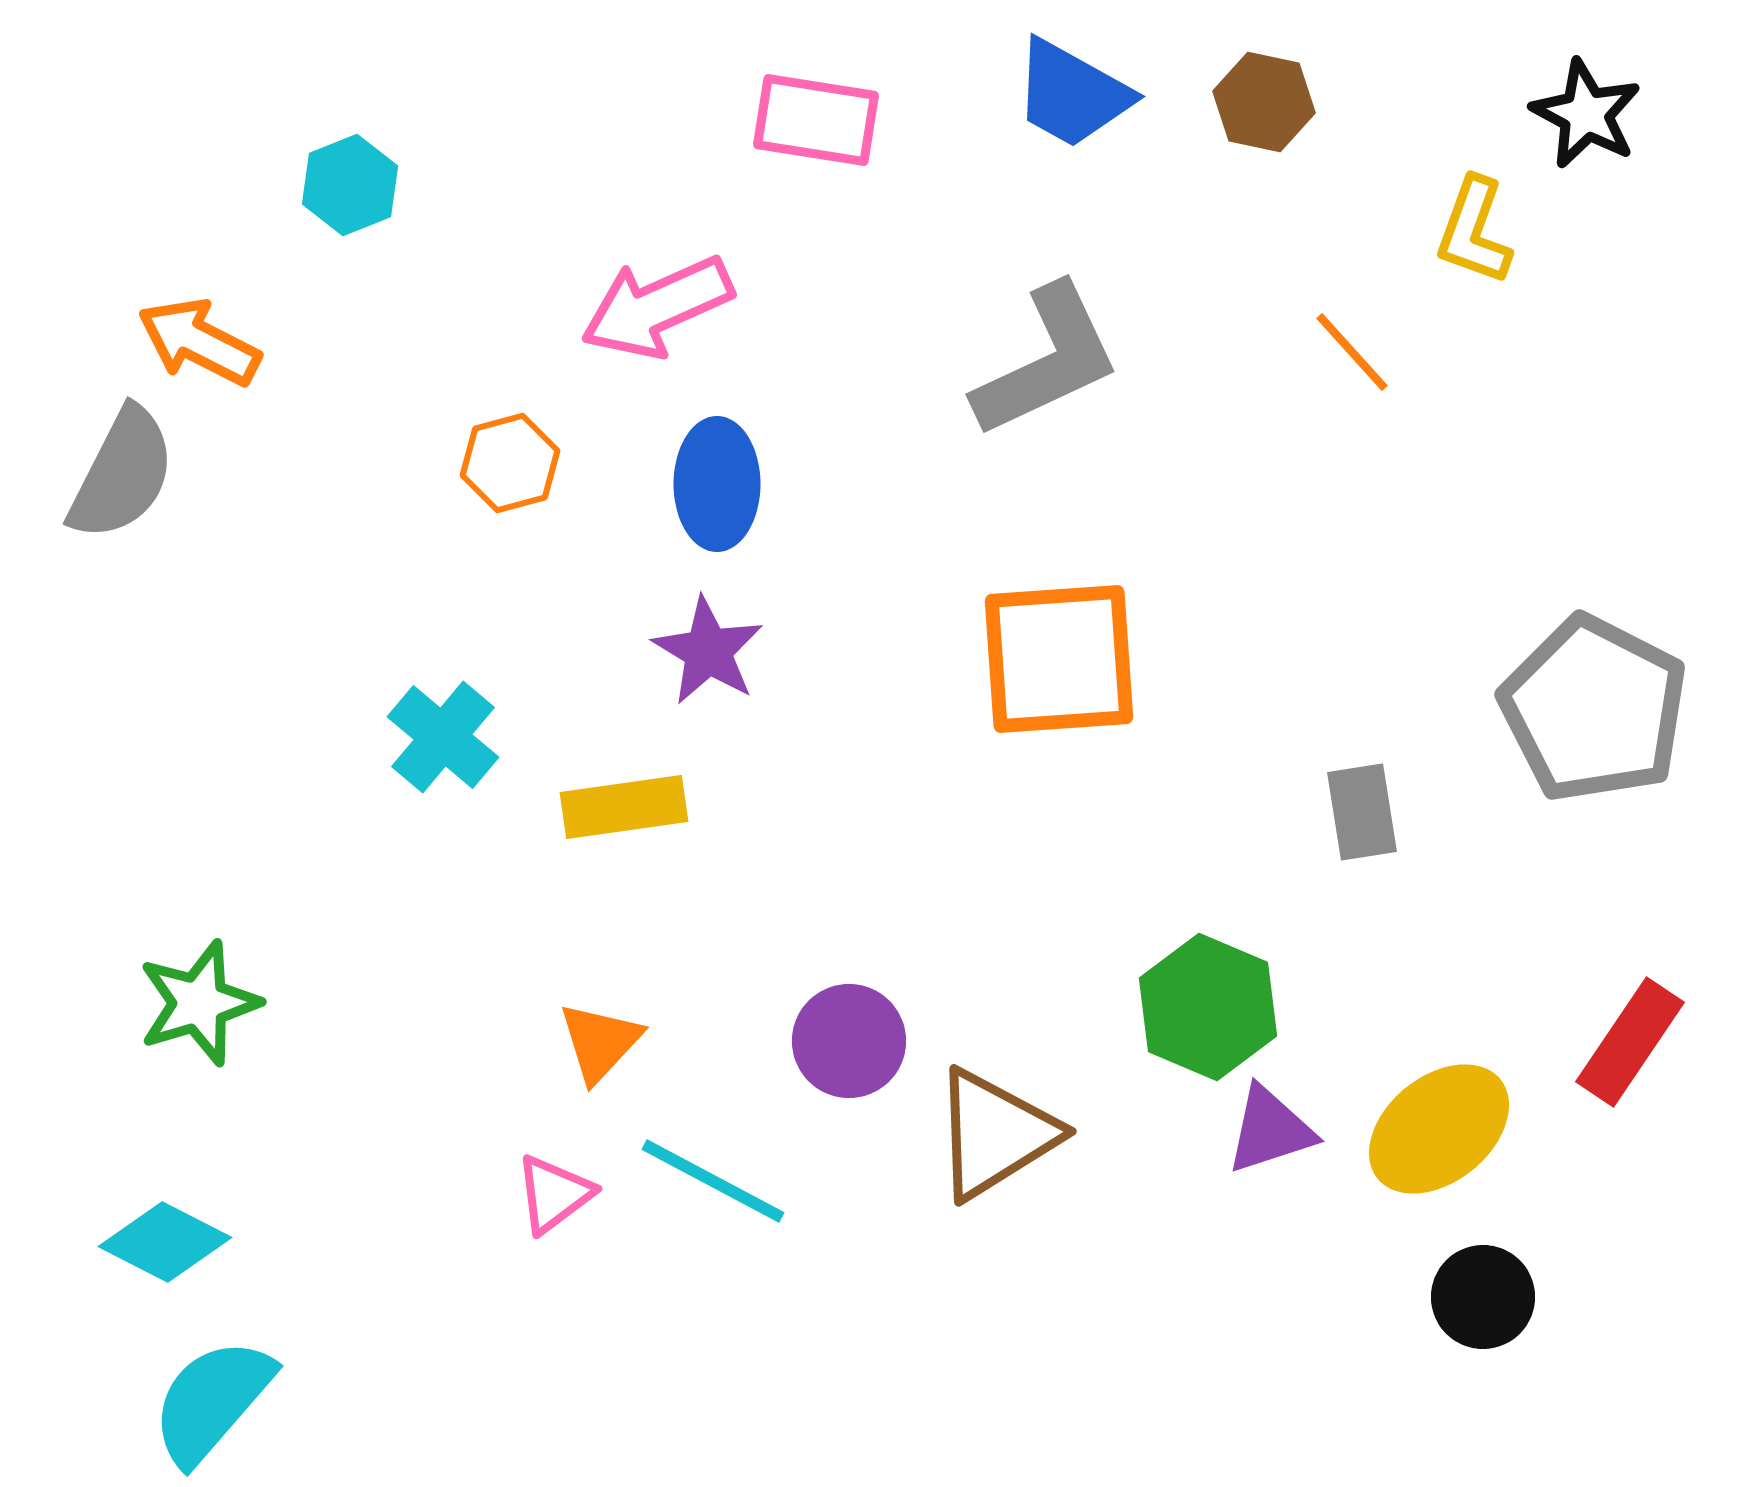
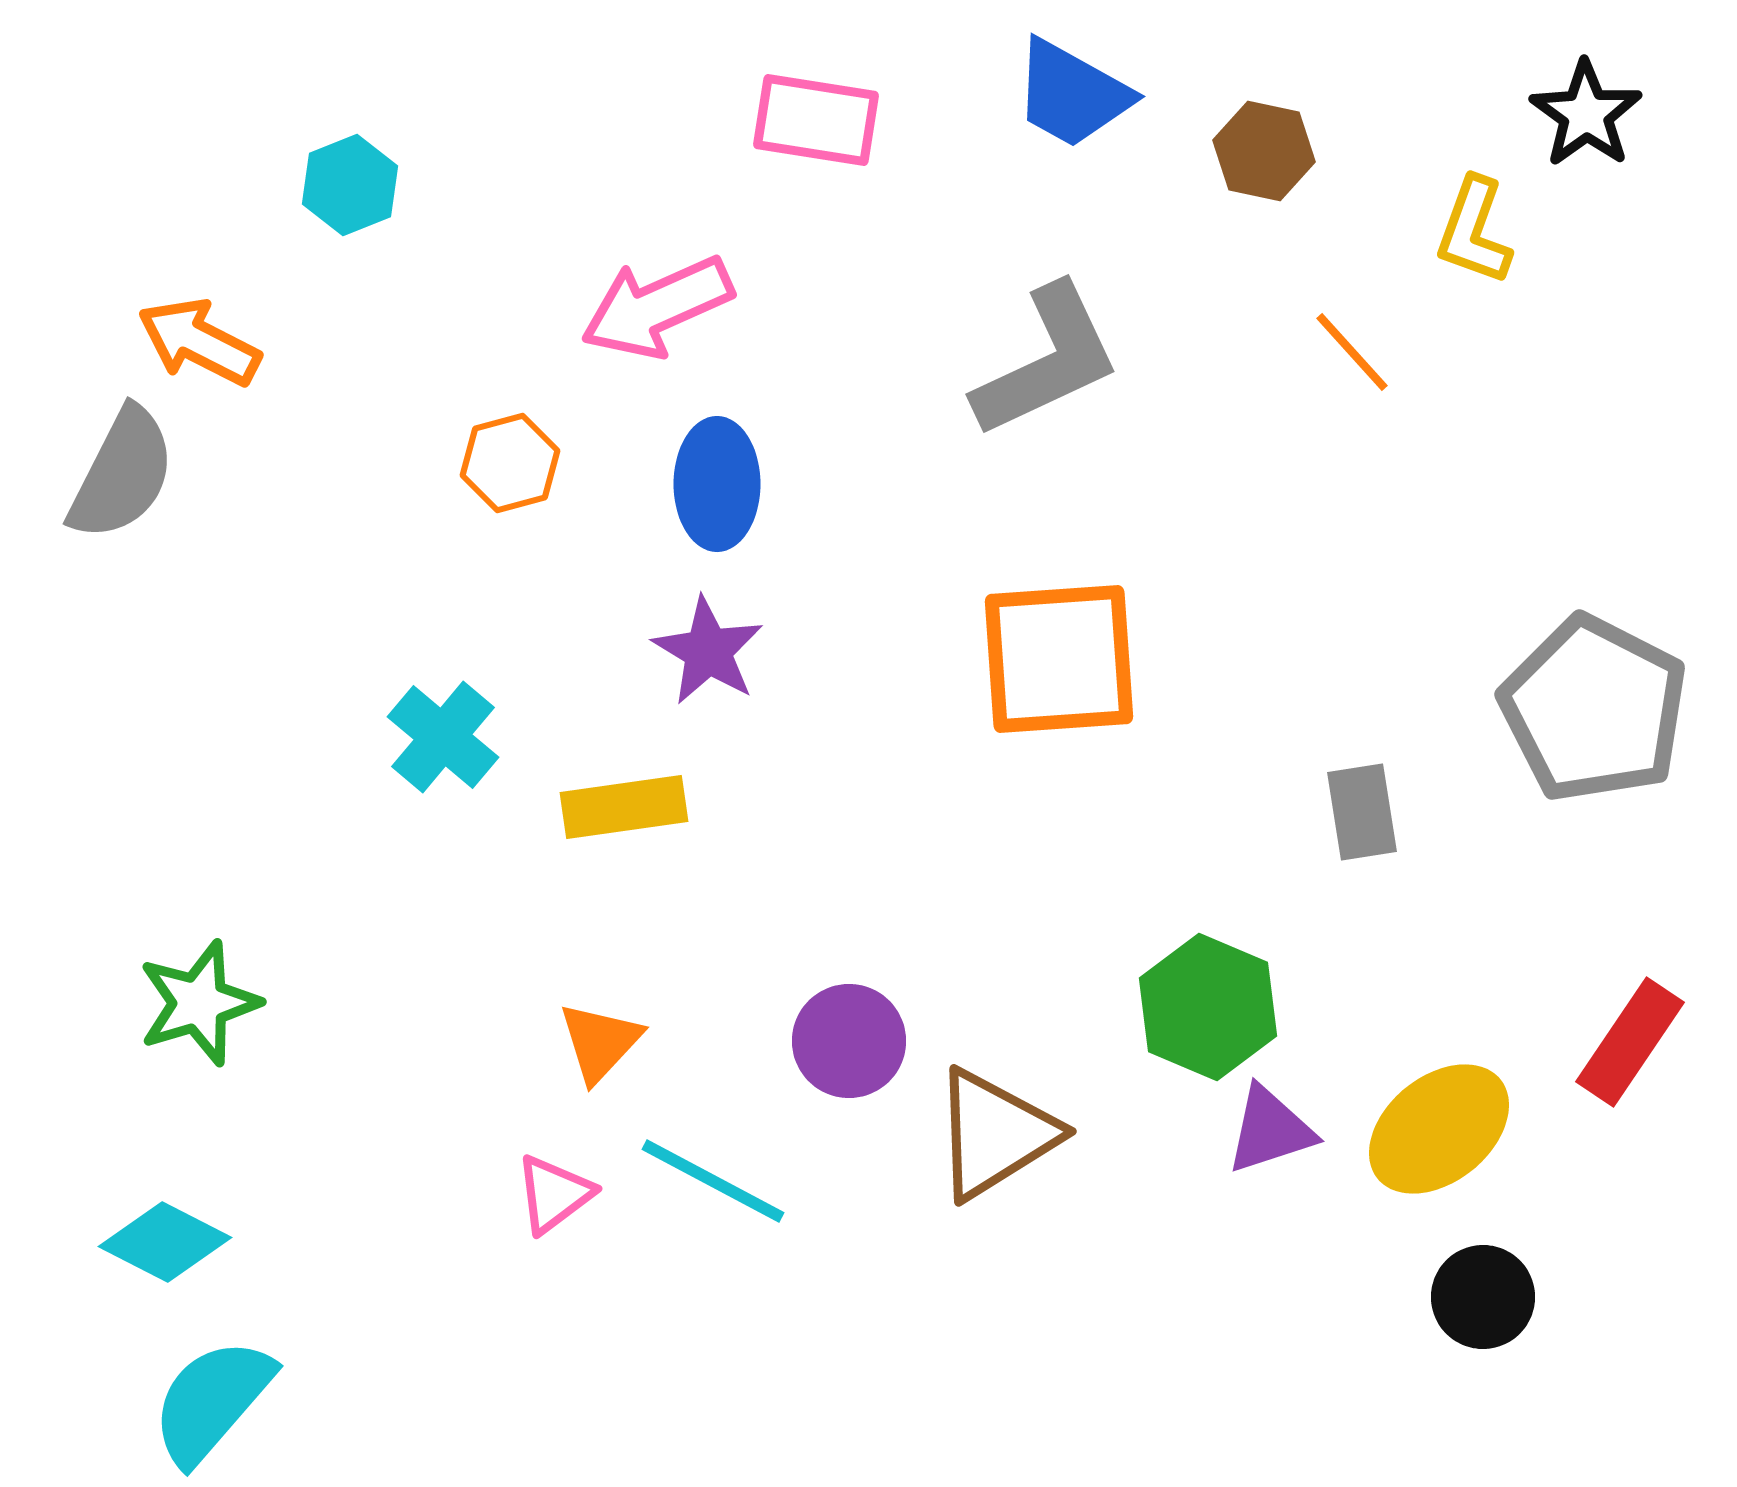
brown hexagon: moved 49 px down
black star: rotated 8 degrees clockwise
